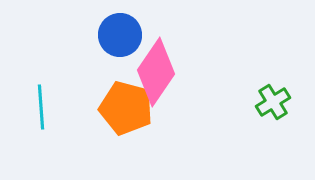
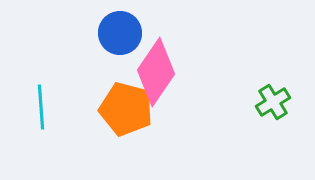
blue circle: moved 2 px up
orange pentagon: moved 1 px down
